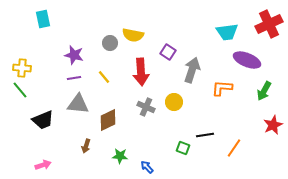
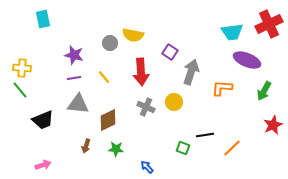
cyan trapezoid: moved 5 px right
purple square: moved 2 px right
gray arrow: moved 1 px left, 2 px down
orange line: moved 2 px left; rotated 12 degrees clockwise
green star: moved 4 px left, 7 px up
